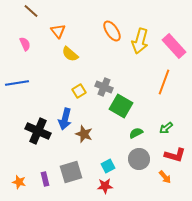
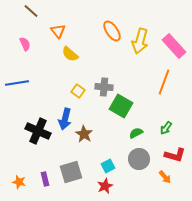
gray cross: rotated 18 degrees counterclockwise
yellow square: moved 1 px left; rotated 24 degrees counterclockwise
green arrow: rotated 16 degrees counterclockwise
brown star: rotated 12 degrees clockwise
red star: rotated 21 degrees counterclockwise
